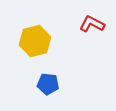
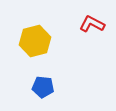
blue pentagon: moved 5 px left, 3 px down
